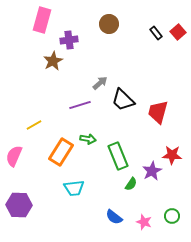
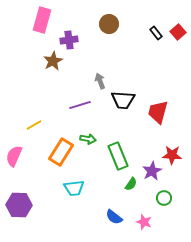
gray arrow: moved 2 px up; rotated 70 degrees counterclockwise
black trapezoid: rotated 40 degrees counterclockwise
green circle: moved 8 px left, 18 px up
